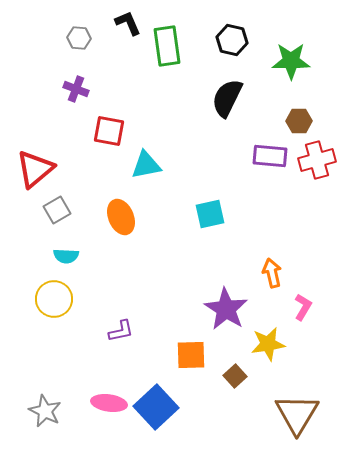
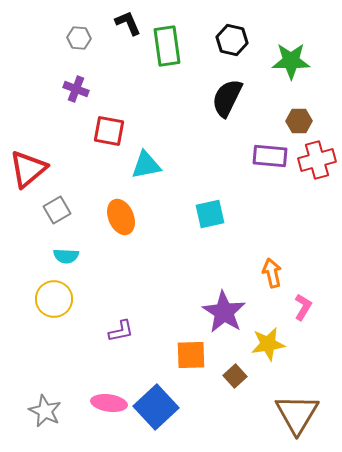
red triangle: moved 7 px left
purple star: moved 2 px left, 3 px down
